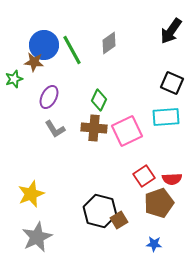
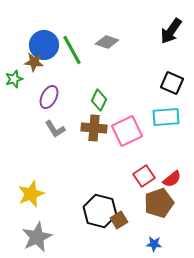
gray diamond: moved 2 px left, 1 px up; rotated 55 degrees clockwise
red semicircle: rotated 36 degrees counterclockwise
